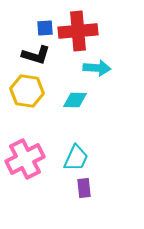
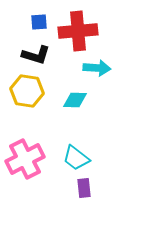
blue square: moved 6 px left, 6 px up
cyan trapezoid: rotated 104 degrees clockwise
